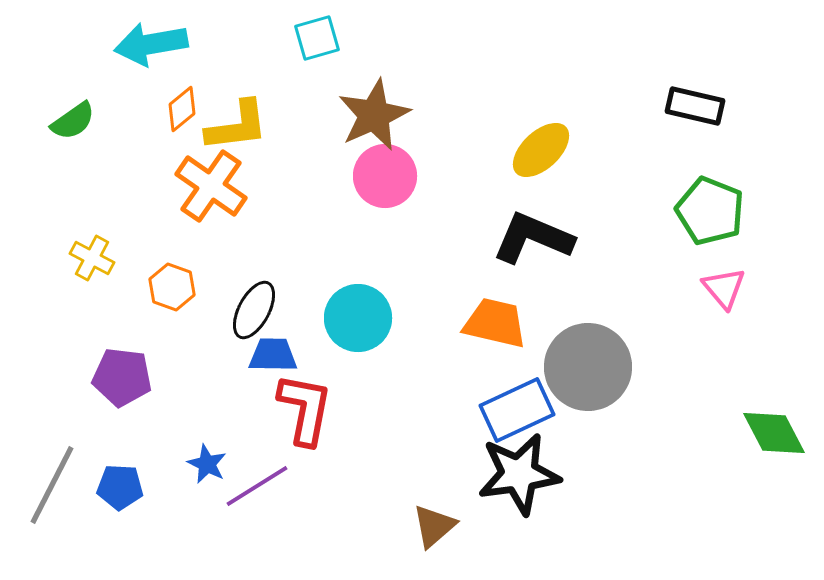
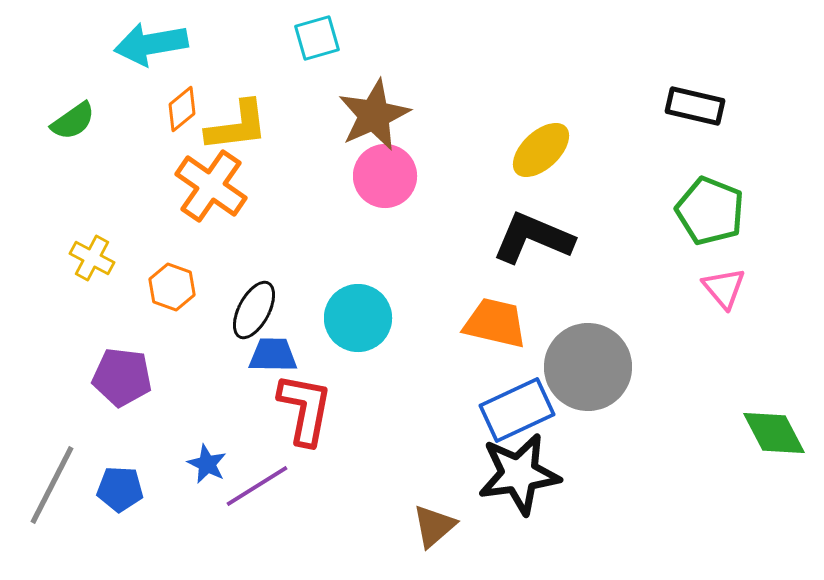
blue pentagon: moved 2 px down
